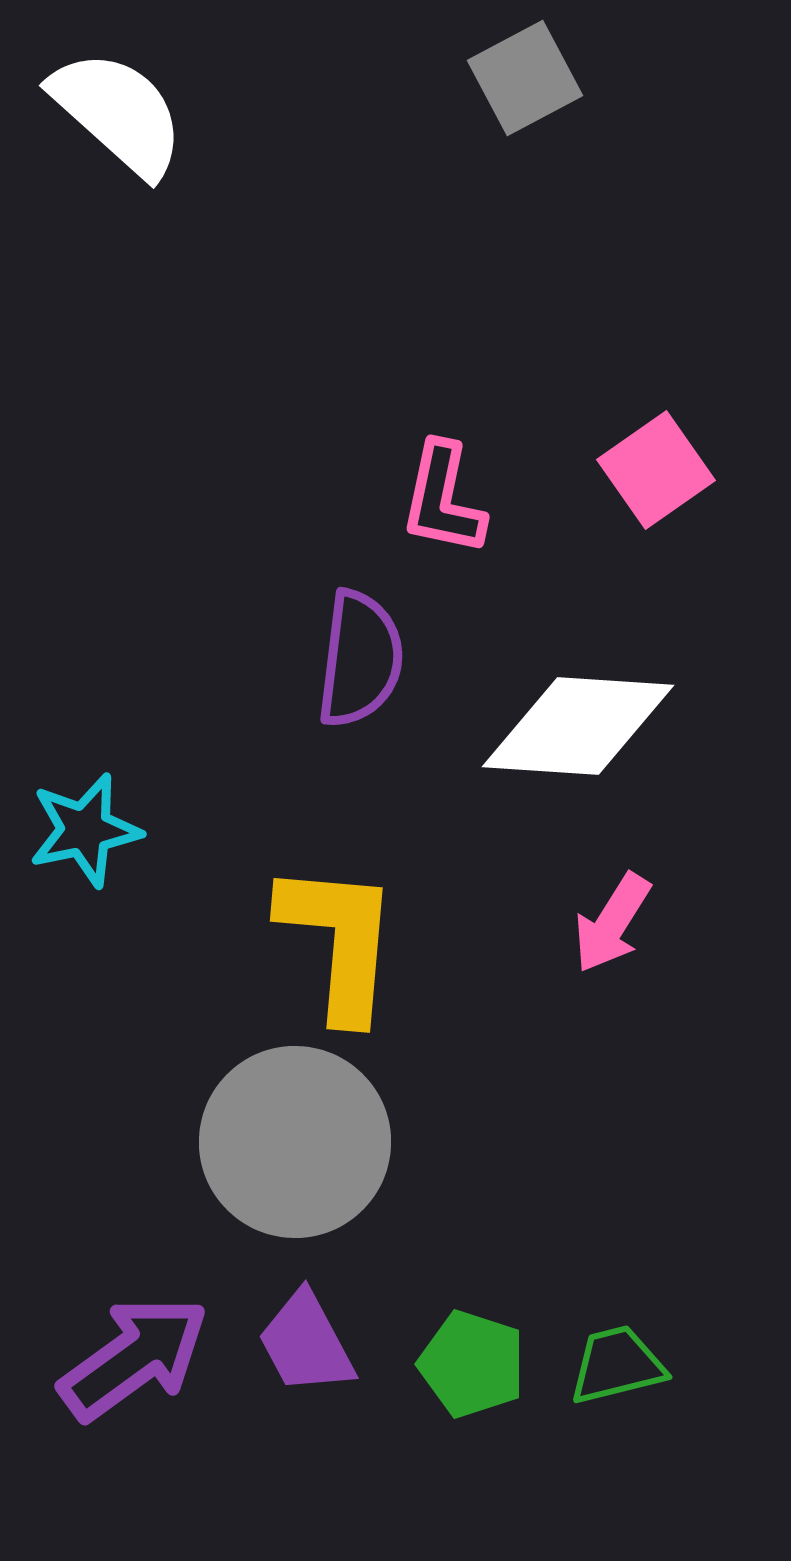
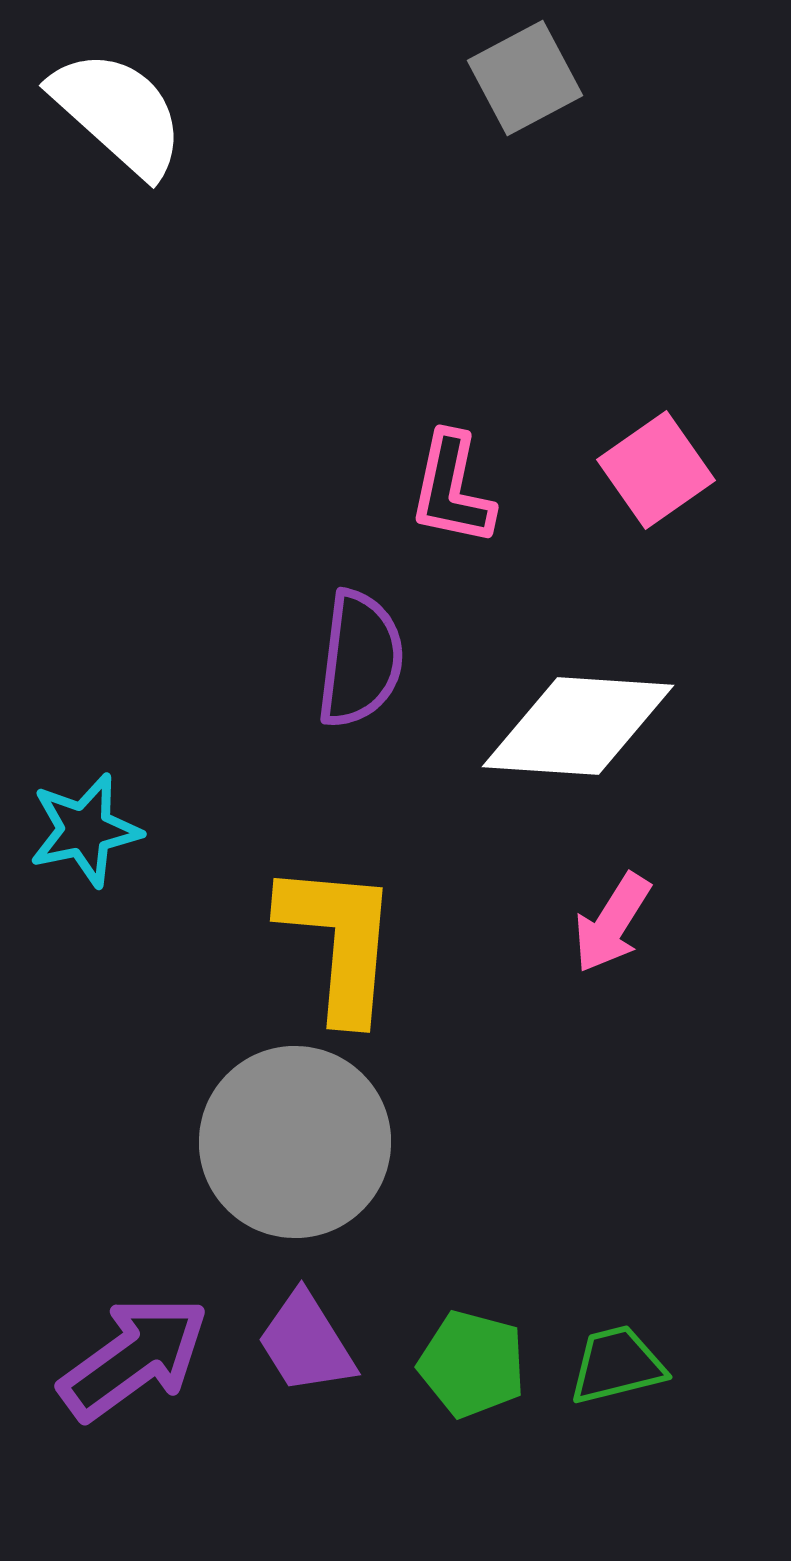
pink L-shape: moved 9 px right, 10 px up
purple trapezoid: rotated 4 degrees counterclockwise
green pentagon: rotated 3 degrees counterclockwise
